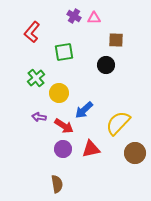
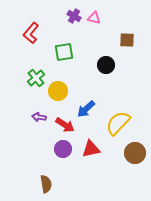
pink triangle: rotated 16 degrees clockwise
red L-shape: moved 1 px left, 1 px down
brown square: moved 11 px right
yellow circle: moved 1 px left, 2 px up
blue arrow: moved 2 px right, 1 px up
red arrow: moved 1 px right, 1 px up
brown semicircle: moved 11 px left
